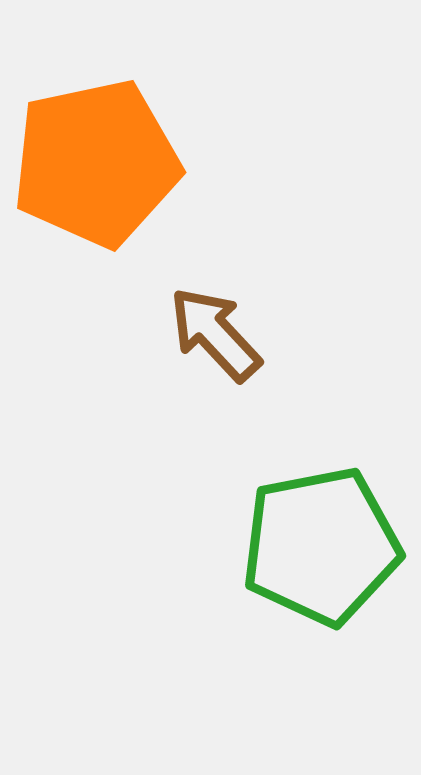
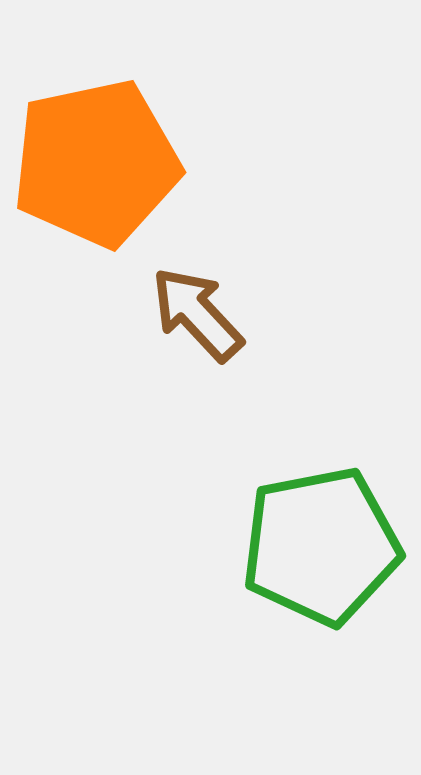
brown arrow: moved 18 px left, 20 px up
